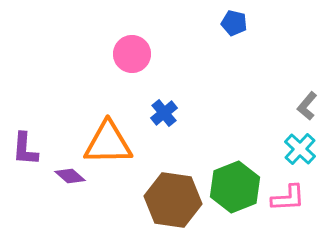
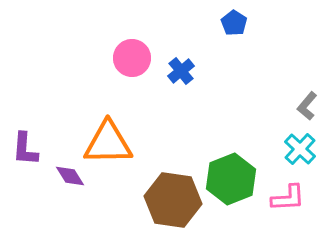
blue pentagon: rotated 20 degrees clockwise
pink circle: moved 4 px down
blue cross: moved 17 px right, 42 px up
purple diamond: rotated 16 degrees clockwise
green hexagon: moved 4 px left, 8 px up
